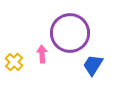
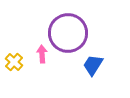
purple circle: moved 2 px left
